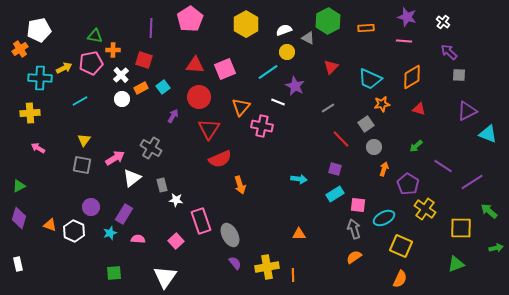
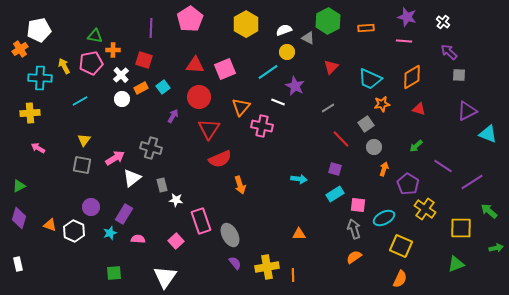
yellow arrow at (64, 68): moved 2 px up; rotated 91 degrees counterclockwise
gray cross at (151, 148): rotated 15 degrees counterclockwise
